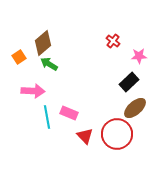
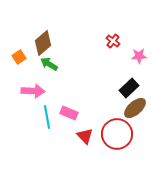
black rectangle: moved 6 px down
